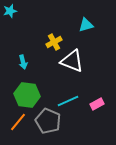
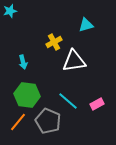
white triangle: moved 2 px right; rotated 30 degrees counterclockwise
cyan line: rotated 65 degrees clockwise
